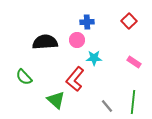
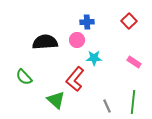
gray line: rotated 16 degrees clockwise
